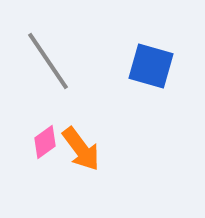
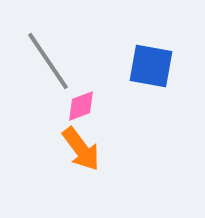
blue square: rotated 6 degrees counterclockwise
pink diamond: moved 36 px right, 36 px up; rotated 16 degrees clockwise
